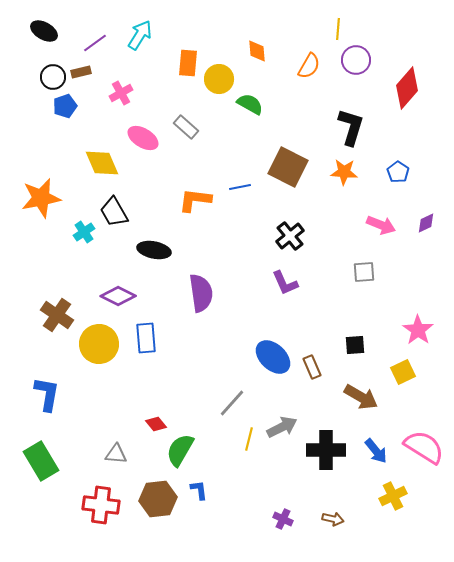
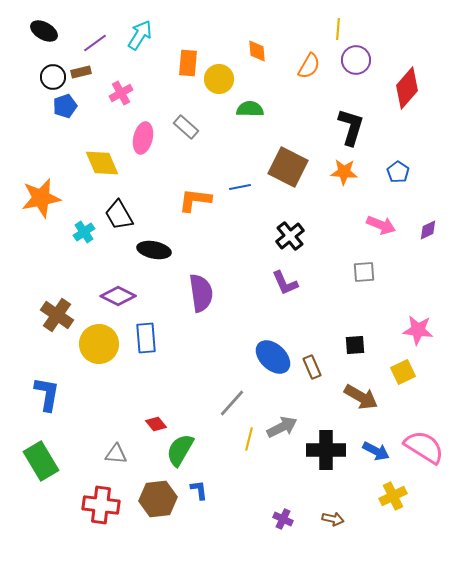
green semicircle at (250, 104): moved 5 px down; rotated 28 degrees counterclockwise
pink ellipse at (143, 138): rotated 72 degrees clockwise
black trapezoid at (114, 212): moved 5 px right, 3 px down
purple diamond at (426, 223): moved 2 px right, 7 px down
pink star at (418, 330): rotated 28 degrees counterclockwise
blue arrow at (376, 451): rotated 24 degrees counterclockwise
